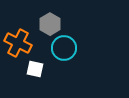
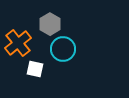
orange cross: rotated 24 degrees clockwise
cyan circle: moved 1 px left, 1 px down
